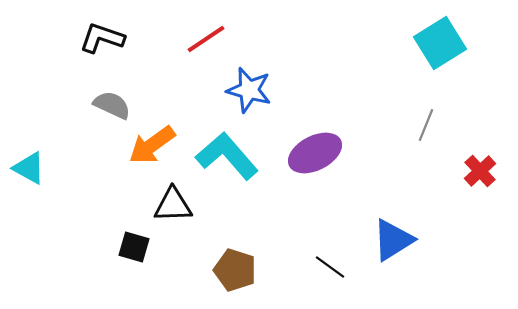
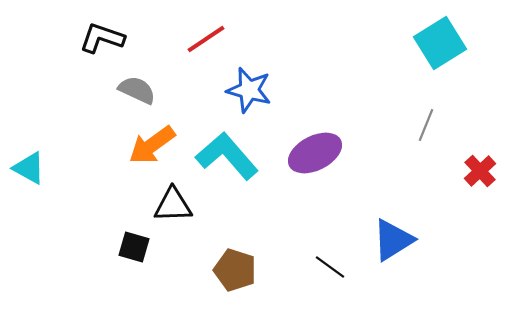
gray semicircle: moved 25 px right, 15 px up
